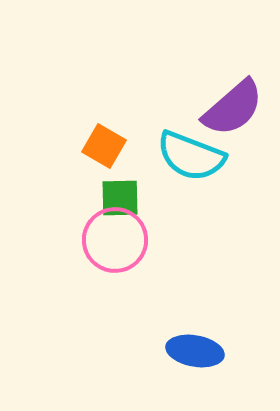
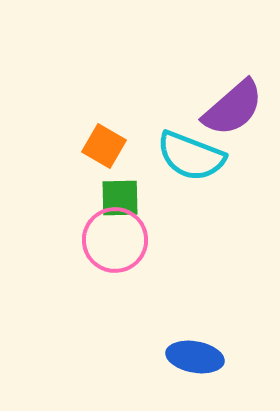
blue ellipse: moved 6 px down
